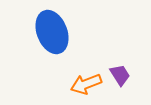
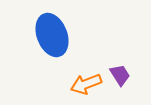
blue ellipse: moved 3 px down
